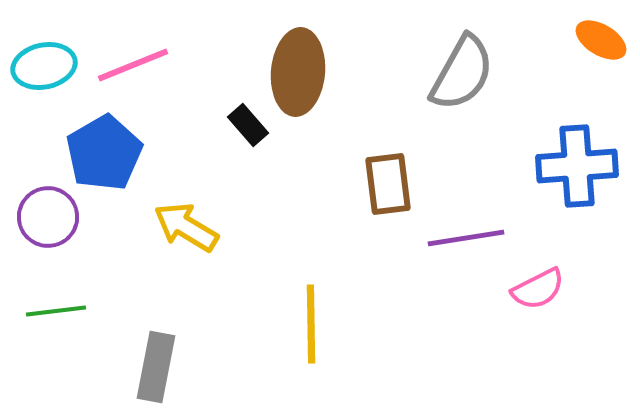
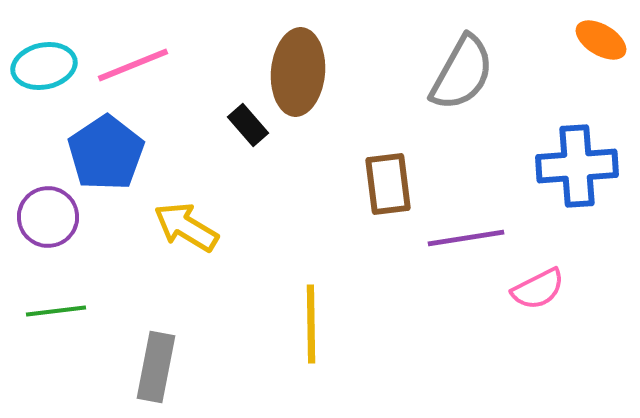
blue pentagon: moved 2 px right; rotated 4 degrees counterclockwise
